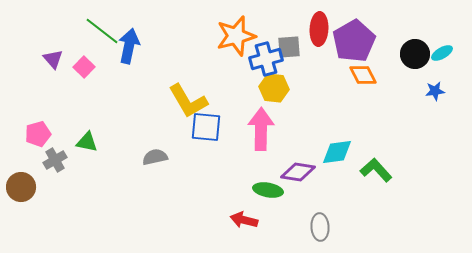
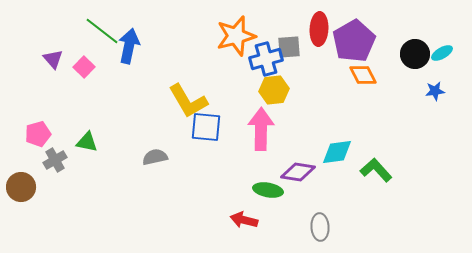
yellow hexagon: moved 2 px down; rotated 12 degrees counterclockwise
